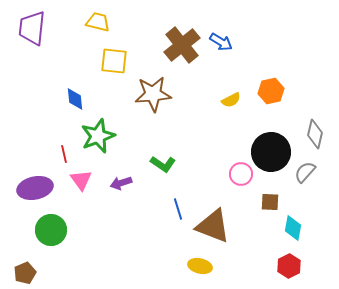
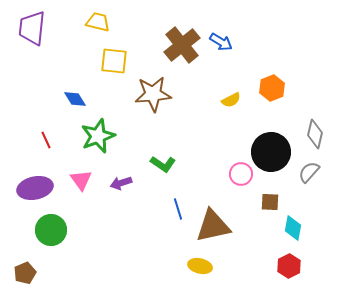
orange hexagon: moved 1 px right, 3 px up; rotated 10 degrees counterclockwise
blue diamond: rotated 25 degrees counterclockwise
red line: moved 18 px left, 14 px up; rotated 12 degrees counterclockwise
gray semicircle: moved 4 px right
brown triangle: rotated 33 degrees counterclockwise
